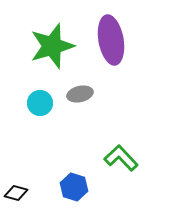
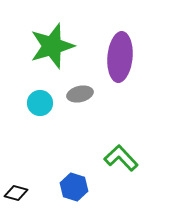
purple ellipse: moved 9 px right, 17 px down; rotated 15 degrees clockwise
